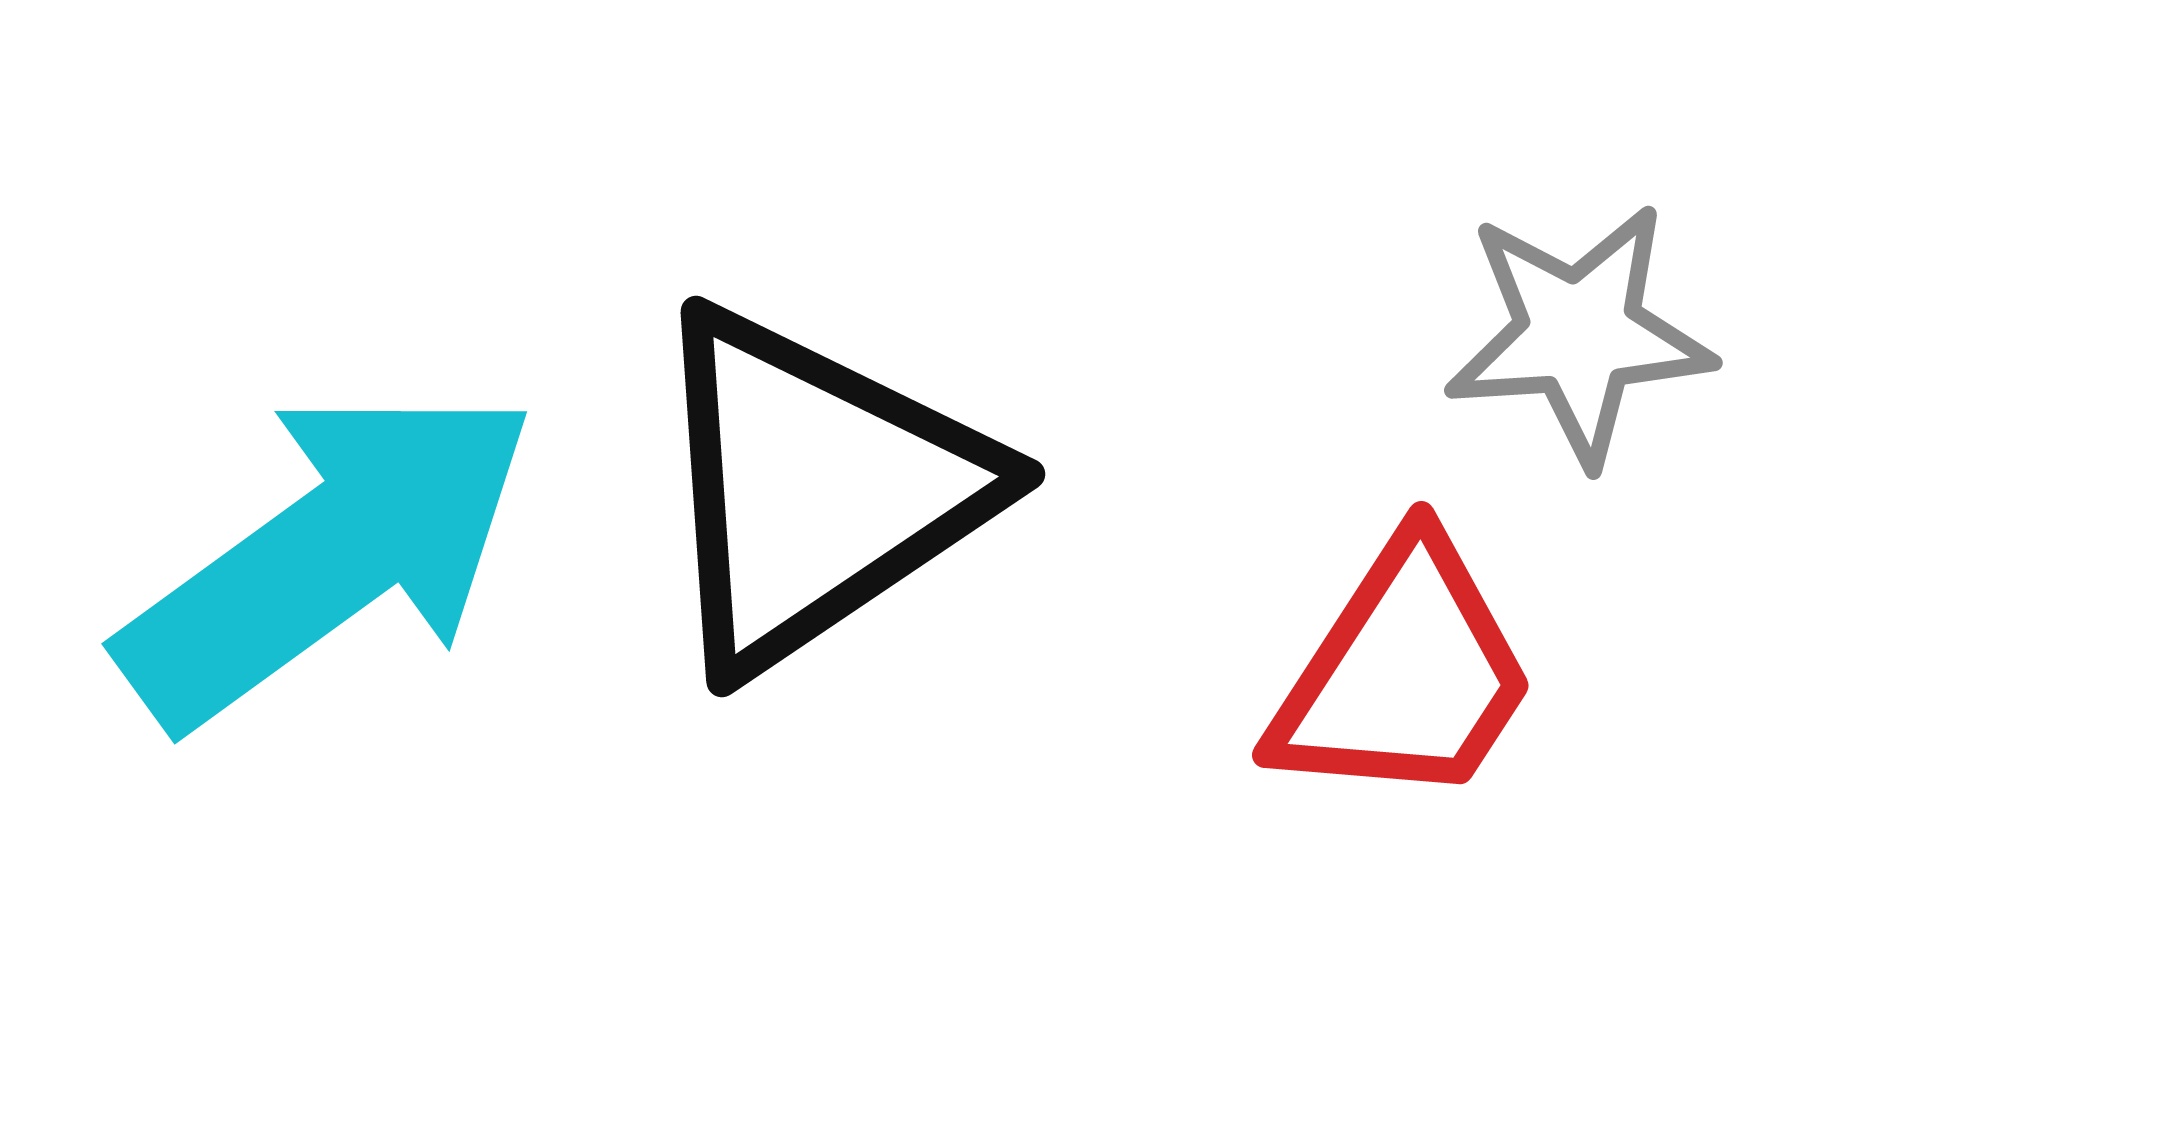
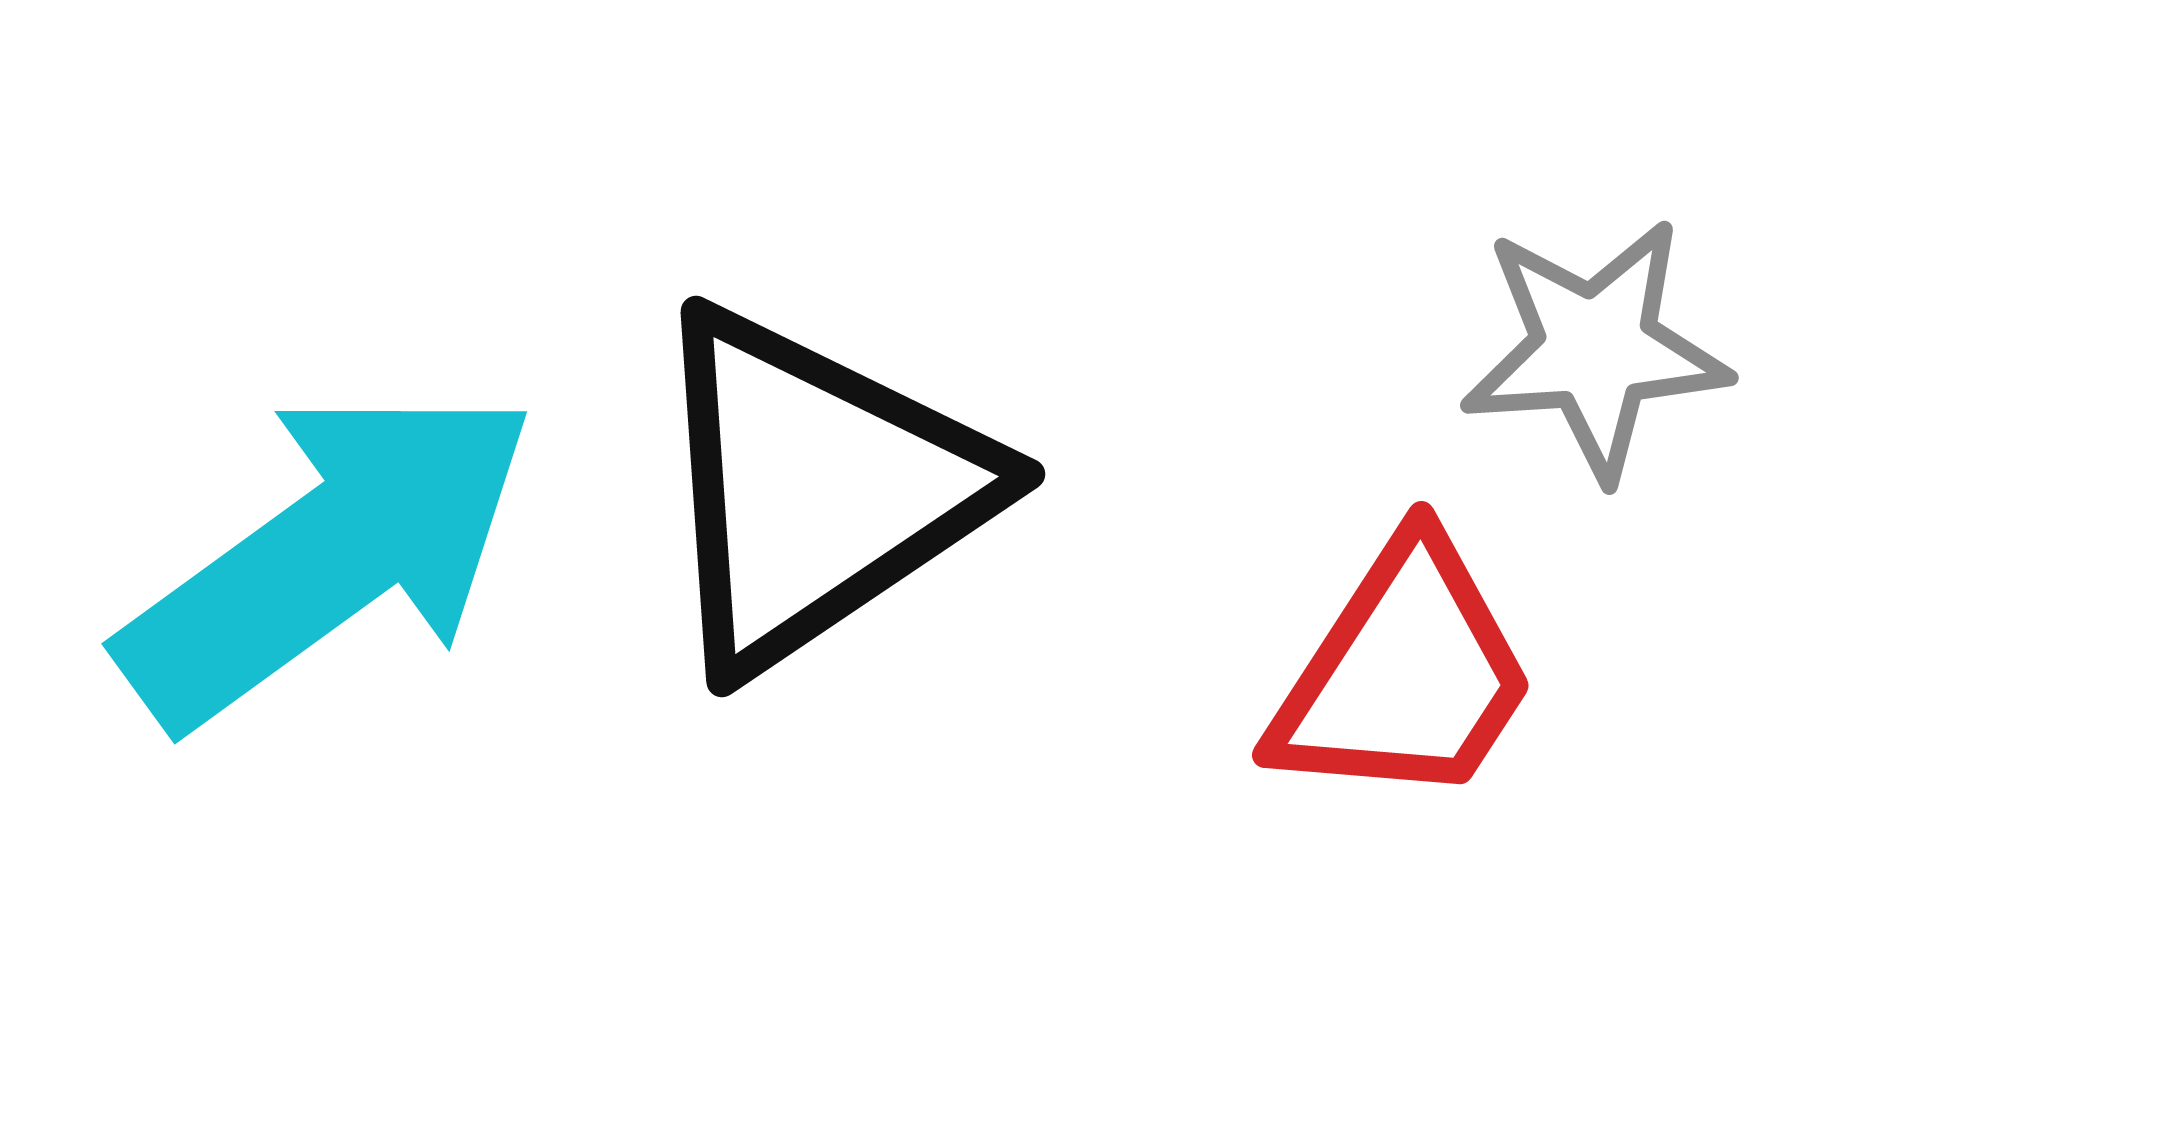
gray star: moved 16 px right, 15 px down
